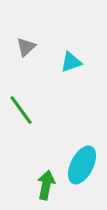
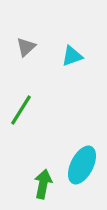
cyan triangle: moved 1 px right, 6 px up
green line: rotated 68 degrees clockwise
green arrow: moved 3 px left, 1 px up
